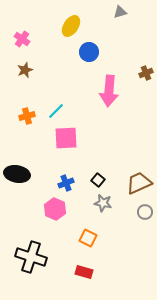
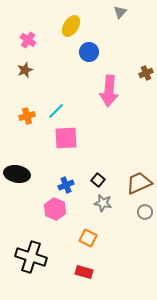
gray triangle: rotated 32 degrees counterclockwise
pink cross: moved 6 px right, 1 px down
blue cross: moved 2 px down
